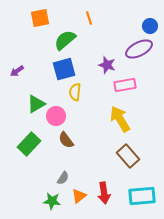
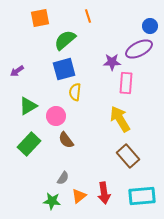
orange line: moved 1 px left, 2 px up
purple star: moved 5 px right, 3 px up; rotated 18 degrees counterclockwise
pink rectangle: moved 1 px right, 2 px up; rotated 75 degrees counterclockwise
green triangle: moved 8 px left, 2 px down
